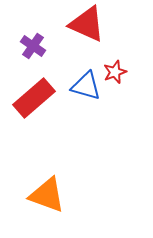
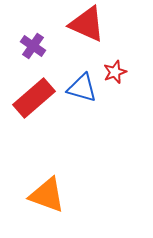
blue triangle: moved 4 px left, 2 px down
